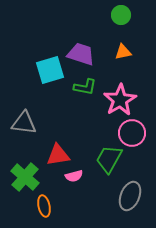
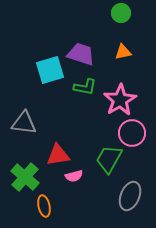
green circle: moved 2 px up
